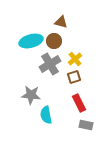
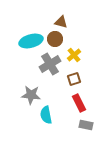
brown circle: moved 1 px right, 2 px up
yellow cross: moved 1 px left, 4 px up
brown square: moved 2 px down
